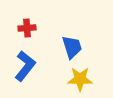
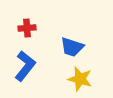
blue trapezoid: rotated 125 degrees clockwise
yellow star: rotated 15 degrees clockwise
